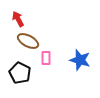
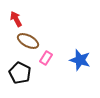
red arrow: moved 2 px left
pink rectangle: rotated 32 degrees clockwise
